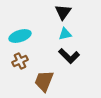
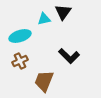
cyan triangle: moved 21 px left, 15 px up
